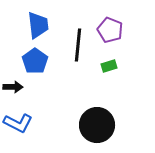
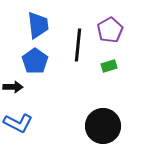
purple pentagon: rotated 20 degrees clockwise
black circle: moved 6 px right, 1 px down
